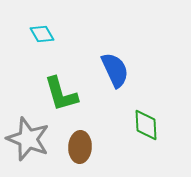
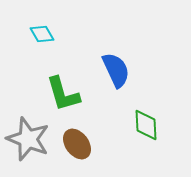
blue semicircle: moved 1 px right
green L-shape: moved 2 px right
brown ellipse: moved 3 px left, 3 px up; rotated 40 degrees counterclockwise
